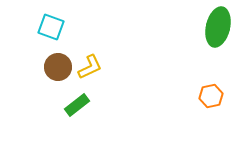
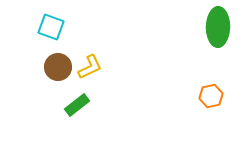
green ellipse: rotated 12 degrees counterclockwise
